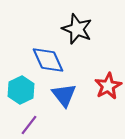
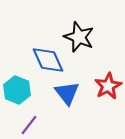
black star: moved 2 px right, 8 px down
cyan hexagon: moved 4 px left; rotated 12 degrees counterclockwise
blue triangle: moved 3 px right, 2 px up
